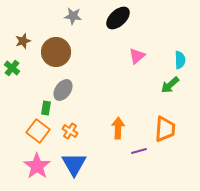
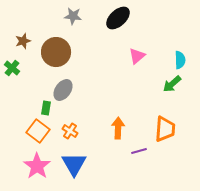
green arrow: moved 2 px right, 1 px up
